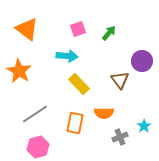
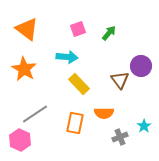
cyan arrow: moved 1 px down
purple circle: moved 1 px left, 5 px down
orange star: moved 5 px right, 2 px up
pink hexagon: moved 18 px left, 7 px up; rotated 20 degrees counterclockwise
